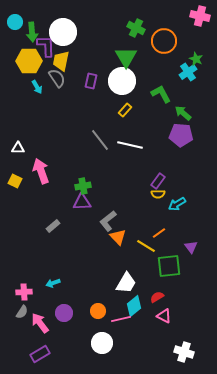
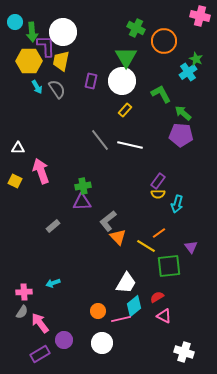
gray semicircle at (57, 78): moved 11 px down
cyan arrow at (177, 204): rotated 42 degrees counterclockwise
purple circle at (64, 313): moved 27 px down
